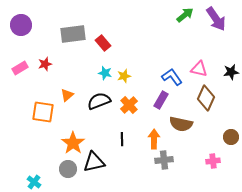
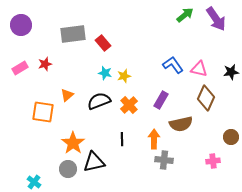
blue L-shape: moved 1 px right, 12 px up
brown semicircle: rotated 25 degrees counterclockwise
gray cross: rotated 12 degrees clockwise
